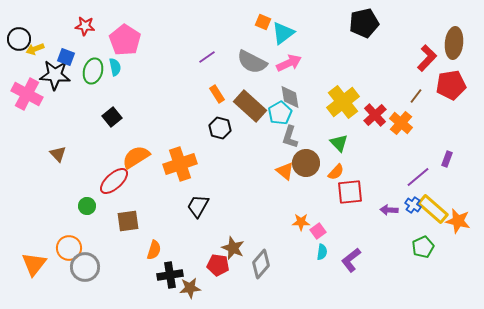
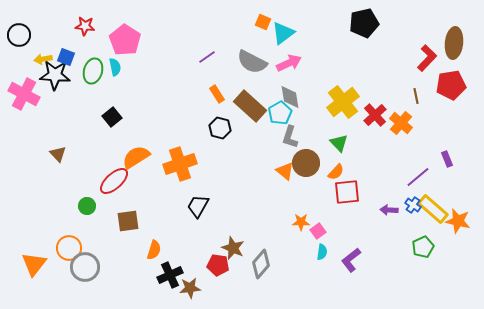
black circle at (19, 39): moved 4 px up
yellow arrow at (35, 49): moved 8 px right, 10 px down; rotated 12 degrees clockwise
pink cross at (27, 94): moved 3 px left
brown line at (416, 96): rotated 49 degrees counterclockwise
purple rectangle at (447, 159): rotated 42 degrees counterclockwise
red square at (350, 192): moved 3 px left
black cross at (170, 275): rotated 15 degrees counterclockwise
